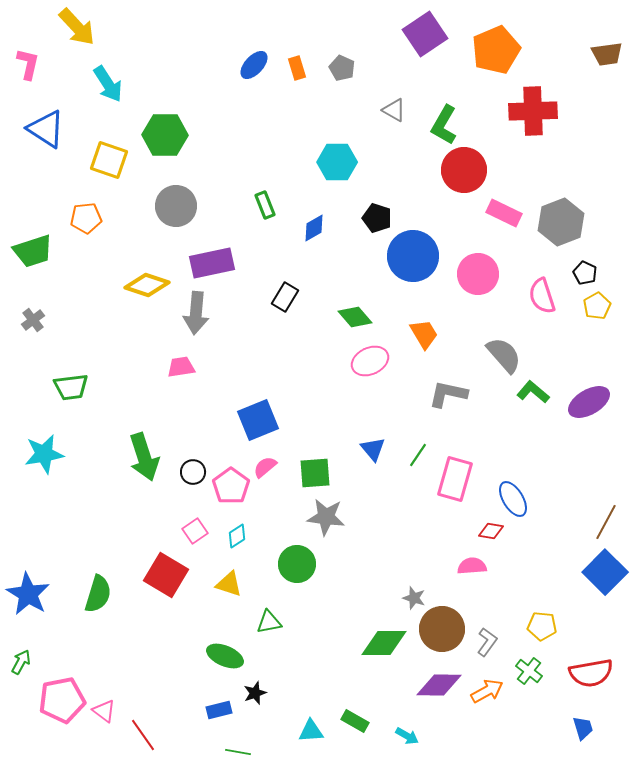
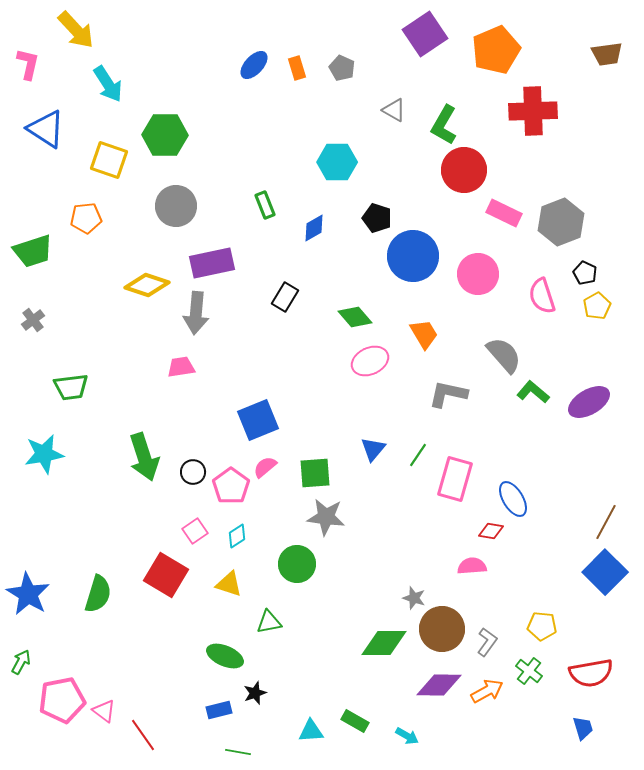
yellow arrow at (77, 27): moved 1 px left, 3 px down
blue triangle at (373, 449): rotated 20 degrees clockwise
